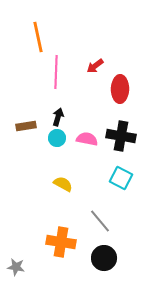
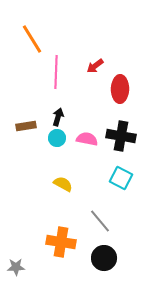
orange line: moved 6 px left, 2 px down; rotated 20 degrees counterclockwise
gray star: rotated 12 degrees counterclockwise
